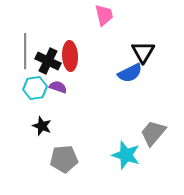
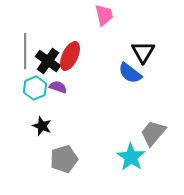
red ellipse: rotated 28 degrees clockwise
black cross: rotated 10 degrees clockwise
blue semicircle: rotated 65 degrees clockwise
cyan hexagon: rotated 15 degrees counterclockwise
cyan star: moved 5 px right, 2 px down; rotated 16 degrees clockwise
gray pentagon: rotated 12 degrees counterclockwise
